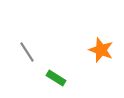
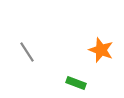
green rectangle: moved 20 px right, 5 px down; rotated 12 degrees counterclockwise
